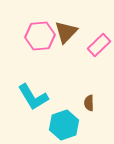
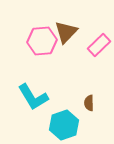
pink hexagon: moved 2 px right, 5 px down
